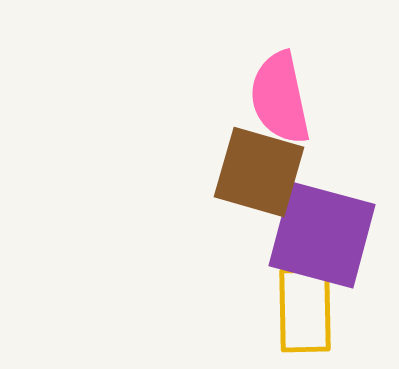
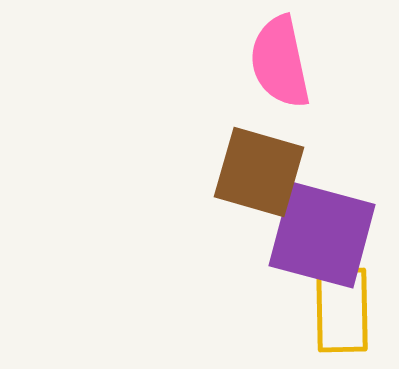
pink semicircle: moved 36 px up
yellow rectangle: moved 37 px right
